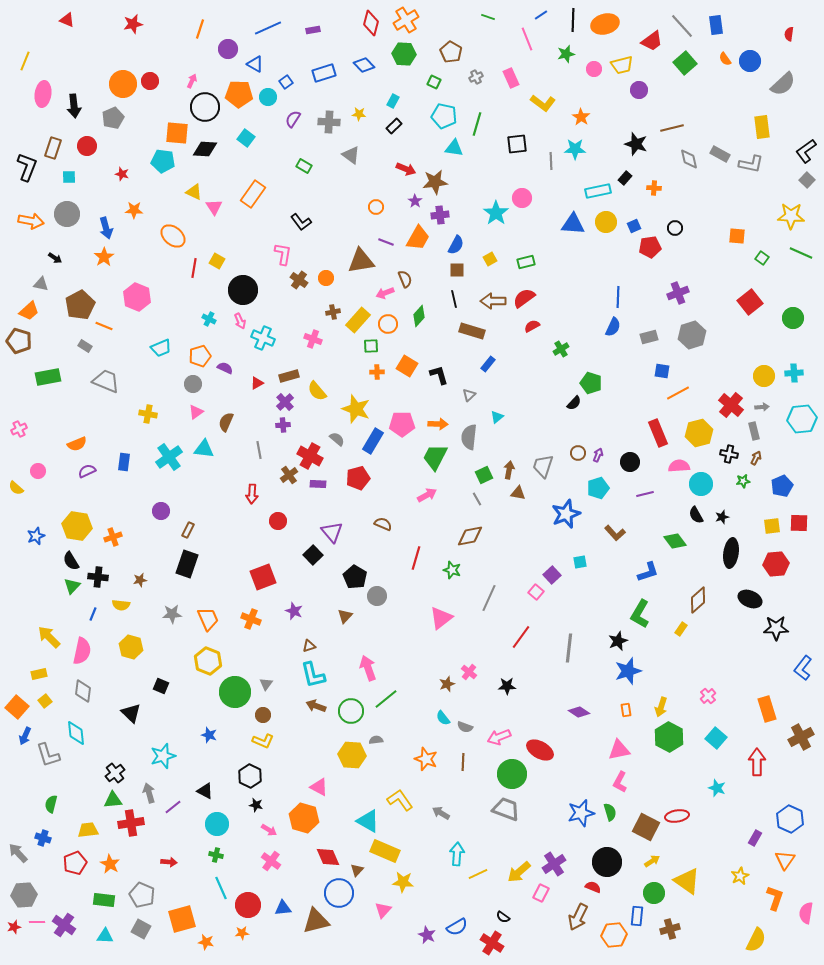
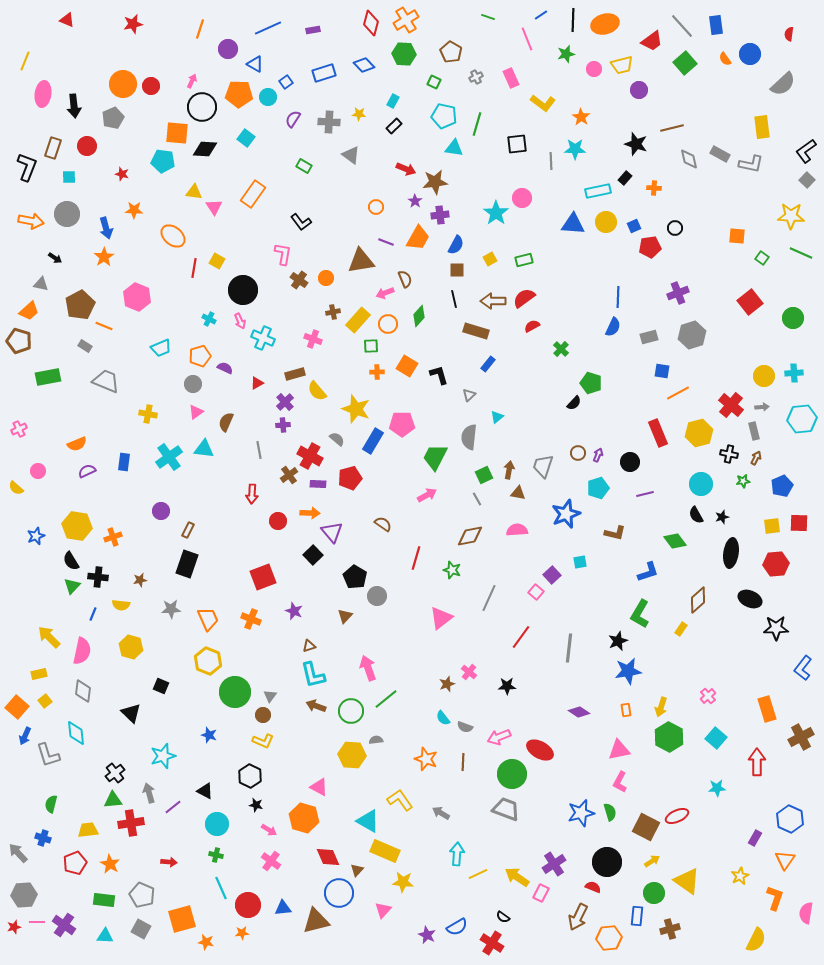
blue circle at (750, 61): moved 7 px up
red circle at (150, 81): moved 1 px right, 5 px down
black circle at (205, 107): moved 3 px left
yellow triangle at (194, 192): rotated 18 degrees counterclockwise
green rectangle at (526, 262): moved 2 px left, 2 px up
brown rectangle at (472, 331): moved 4 px right
green cross at (561, 349): rotated 14 degrees counterclockwise
brown rectangle at (289, 376): moved 6 px right, 2 px up
orange arrow at (438, 424): moved 128 px left, 89 px down
pink semicircle at (679, 466): moved 162 px left, 64 px down
red pentagon at (358, 478): moved 8 px left
brown semicircle at (383, 524): rotated 12 degrees clockwise
brown L-shape at (615, 533): rotated 35 degrees counterclockwise
gray star at (172, 614): moved 1 px left, 5 px up
blue star at (628, 671): rotated 8 degrees clockwise
gray triangle at (266, 684): moved 4 px right, 12 px down
cyan star at (717, 788): rotated 24 degrees counterclockwise
red ellipse at (677, 816): rotated 15 degrees counterclockwise
yellow arrow at (519, 872): moved 2 px left, 5 px down; rotated 75 degrees clockwise
orange hexagon at (614, 935): moved 5 px left, 3 px down
